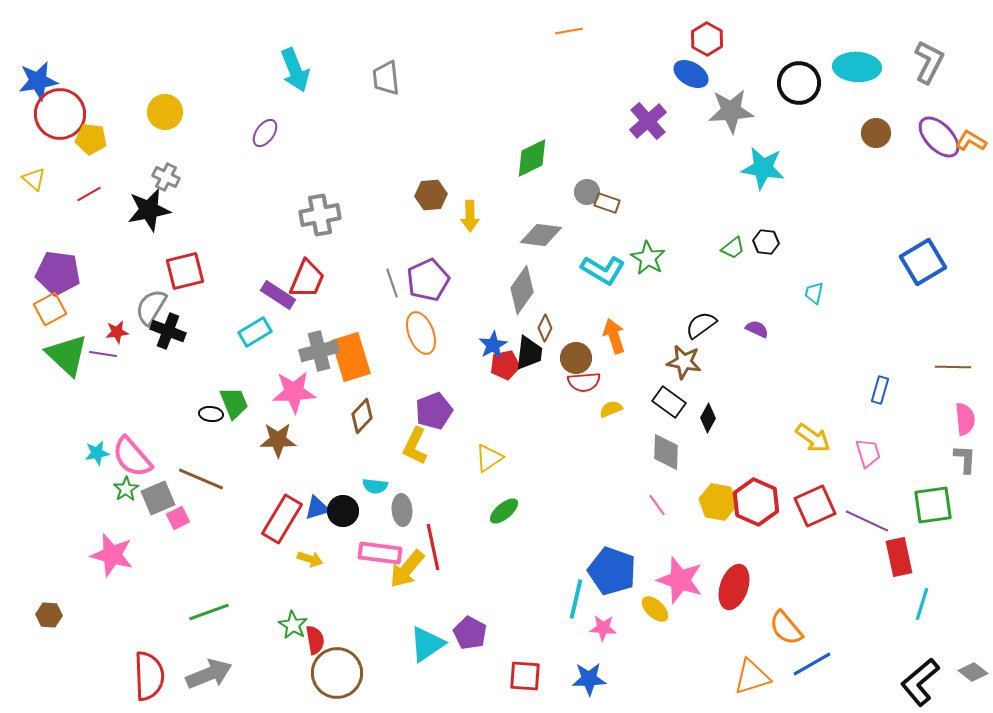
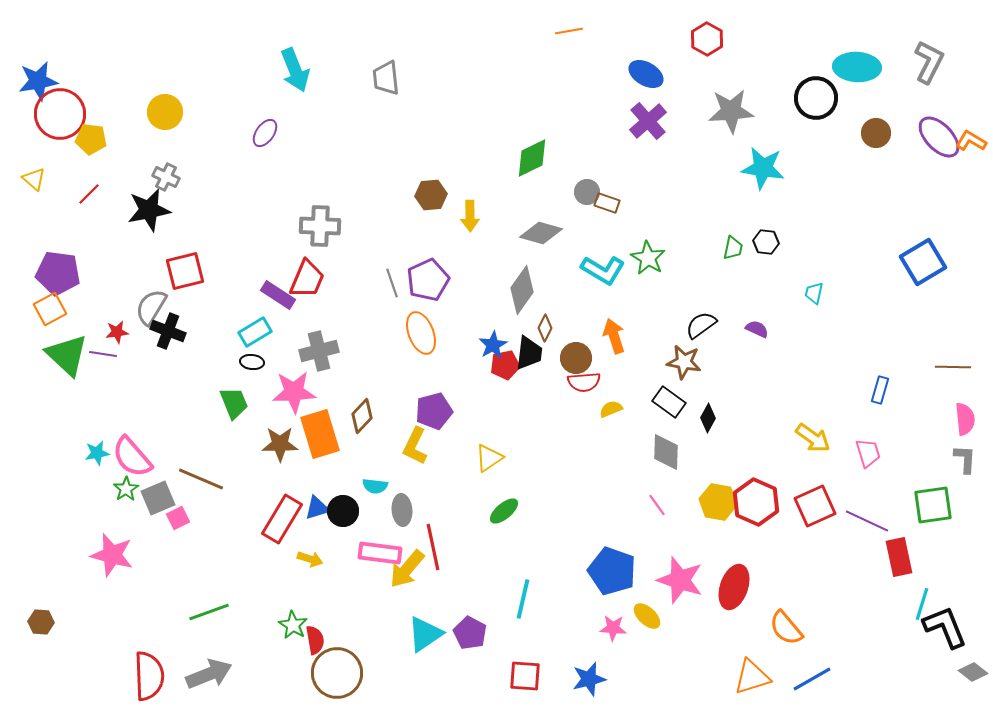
blue ellipse at (691, 74): moved 45 px left
black circle at (799, 83): moved 17 px right, 15 px down
red line at (89, 194): rotated 15 degrees counterclockwise
gray cross at (320, 215): moved 11 px down; rotated 12 degrees clockwise
gray diamond at (541, 235): moved 2 px up; rotated 9 degrees clockwise
green trapezoid at (733, 248): rotated 40 degrees counterclockwise
orange rectangle at (351, 357): moved 31 px left, 77 px down
purple pentagon at (434, 411): rotated 6 degrees clockwise
black ellipse at (211, 414): moved 41 px right, 52 px up
brown star at (278, 440): moved 2 px right, 4 px down
cyan line at (576, 599): moved 53 px left
yellow ellipse at (655, 609): moved 8 px left, 7 px down
brown hexagon at (49, 615): moved 8 px left, 7 px down
pink star at (603, 628): moved 10 px right
cyan triangle at (427, 644): moved 2 px left, 10 px up
blue line at (812, 664): moved 15 px down
blue star at (589, 679): rotated 12 degrees counterclockwise
black L-shape at (920, 682): moved 25 px right, 55 px up; rotated 108 degrees clockwise
